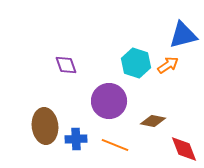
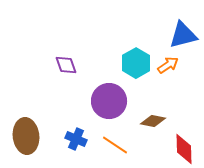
cyan hexagon: rotated 12 degrees clockwise
brown ellipse: moved 19 px left, 10 px down
blue cross: rotated 25 degrees clockwise
orange line: rotated 12 degrees clockwise
red diamond: rotated 20 degrees clockwise
